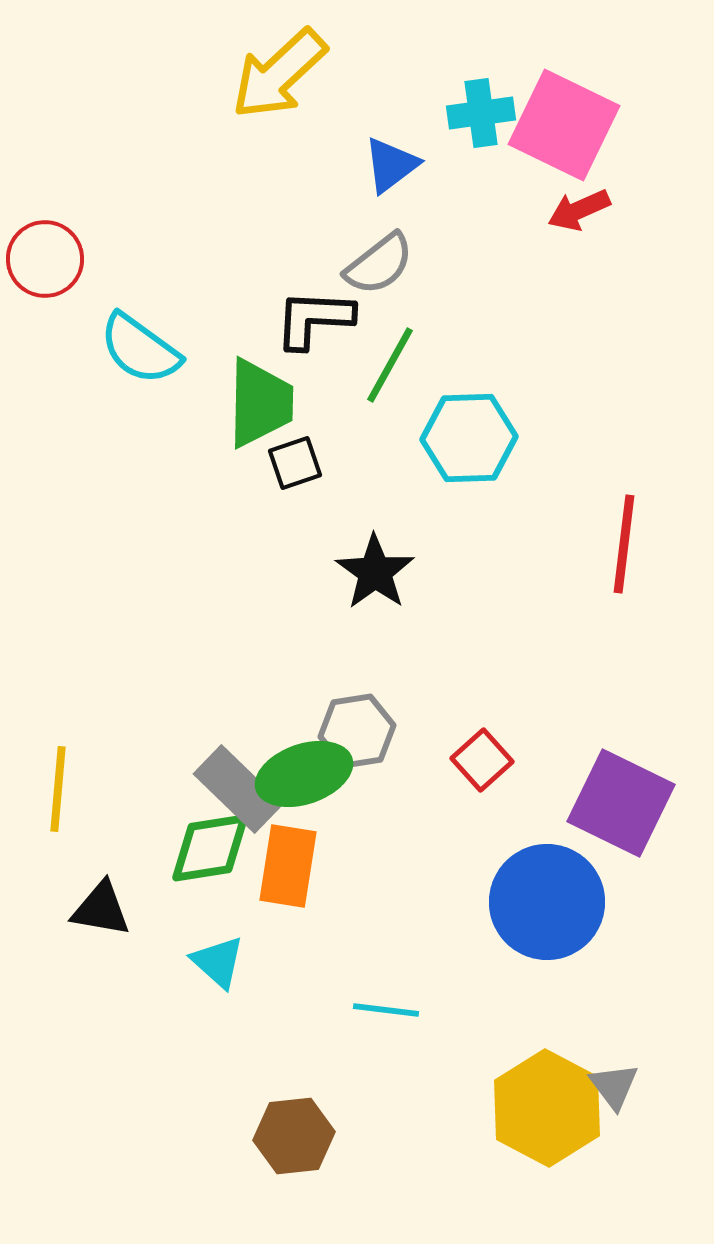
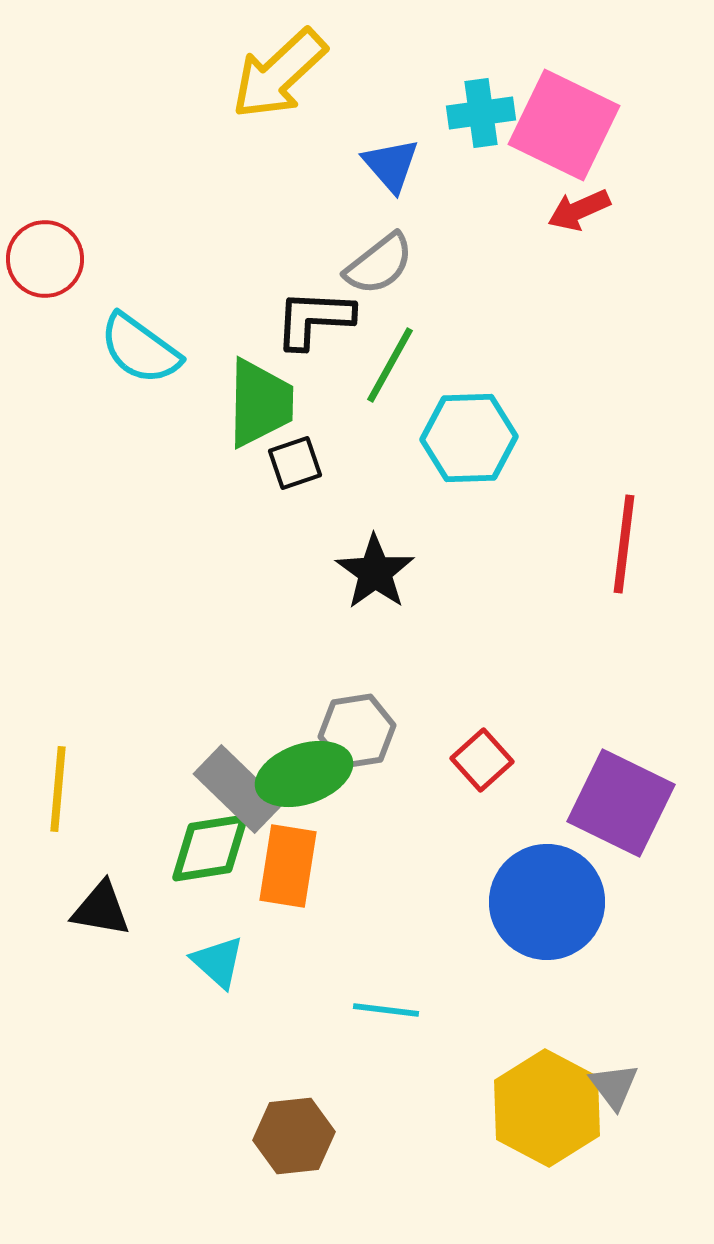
blue triangle: rotated 34 degrees counterclockwise
